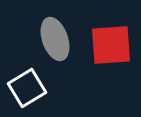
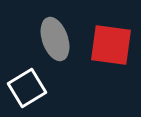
red square: rotated 12 degrees clockwise
